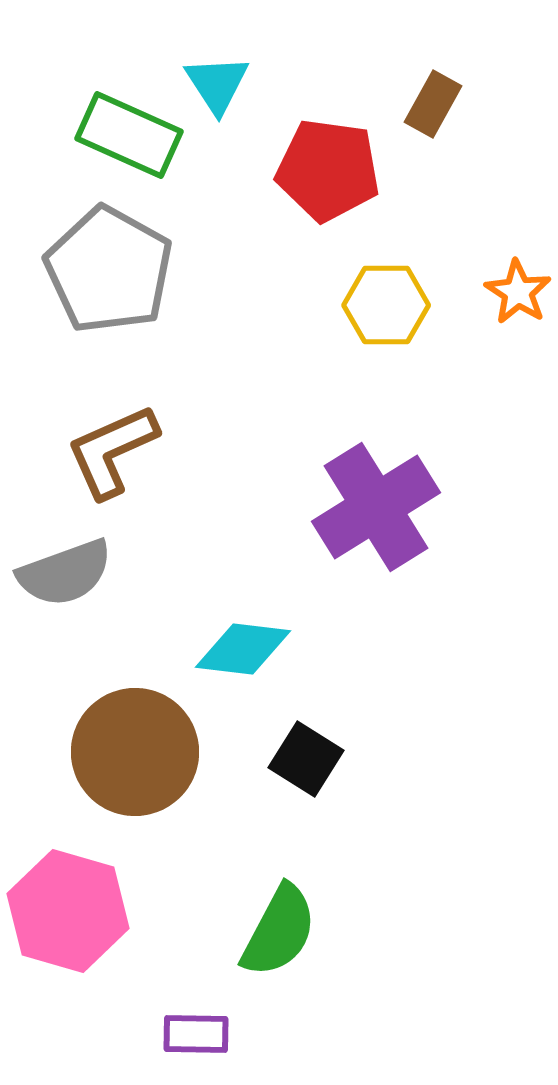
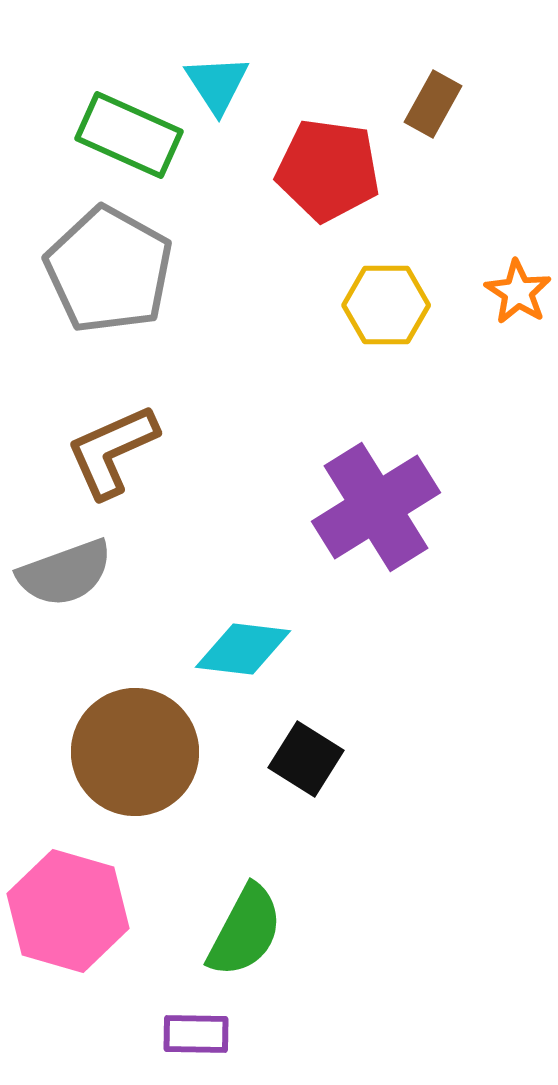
green semicircle: moved 34 px left
